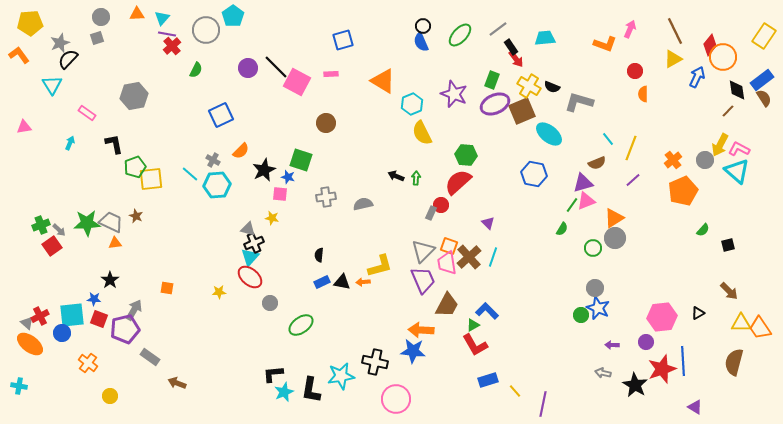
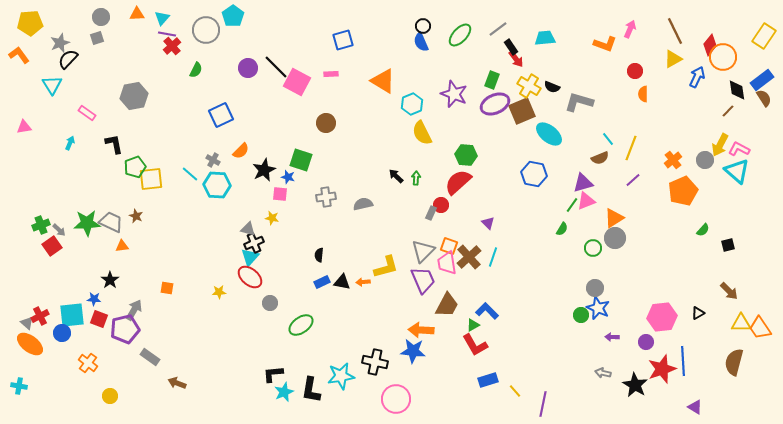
brown semicircle at (597, 163): moved 3 px right, 5 px up
black arrow at (396, 176): rotated 21 degrees clockwise
cyan hexagon at (217, 185): rotated 8 degrees clockwise
orange triangle at (115, 243): moved 7 px right, 3 px down
yellow L-shape at (380, 266): moved 6 px right, 1 px down
purple arrow at (612, 345): moved 8 px up
